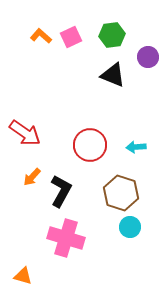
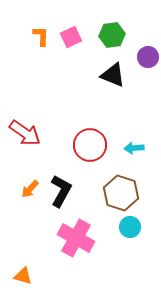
orange L-shape: rotated 50 degrees clockwise
cyan arrow: moved 2 px left, 1 px down
orange arrow: moved 2 px left, 12 px down
pink cross: moved 10 px right; rotated 12 degrees clockwise
